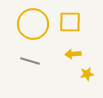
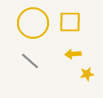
yellow circle: moved 1 px up
gray line: rotated 24 degrees clockwise
